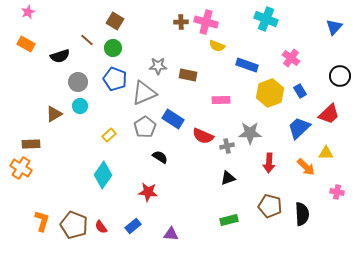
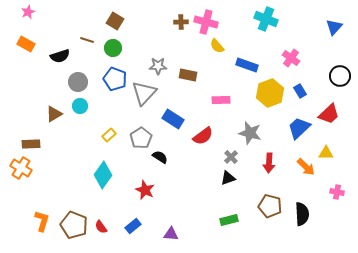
brown line at (87, 40): rotated 24 degrees counterclockwise
yellow semicircle at (217, 46): rotated 28 degrees clockwise
gray triangle at (144, 93): rotated 24 degrees counterclockwise
gray pentagon at (145, 127): moved 4 px left, 11 px down
gray star at (250, 133): rotated 15 degrees clockwise
red semicircle at (203, 136): rotated 60 degrees counterclockwise
gray cross at (227, 146): moved 4 px right, 11 px down; rotated 32 degrees counterclockwise
red star at (148, 192): moved 3 px left, 2 px up; rotated 18 degrees clockwise
